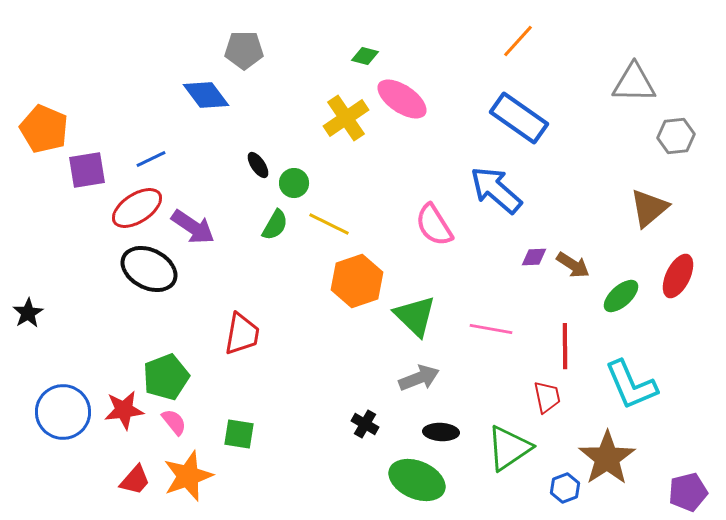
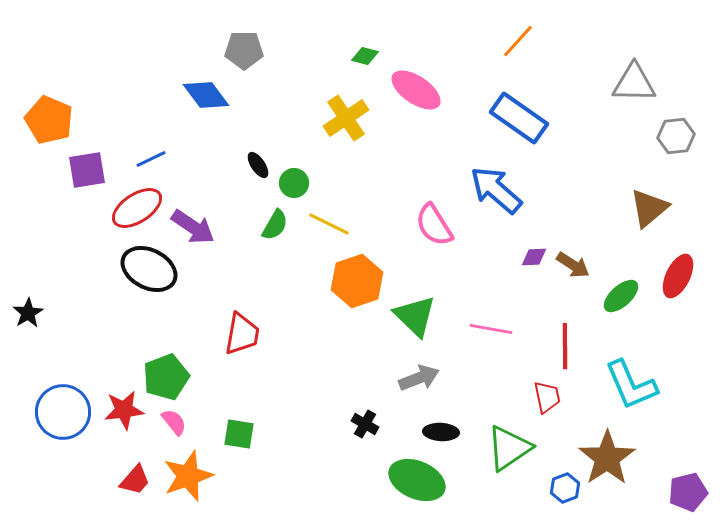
pink ellipse at (402, 99): moved 14 px right, 9 px up
orange pentagon at (44, 129): moved 5 px right, 9 px up
